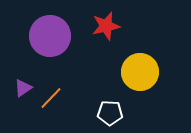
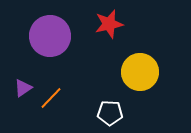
red star: moved 3 px right, 2 px up
